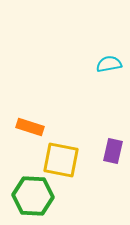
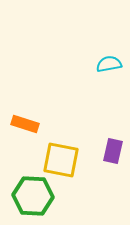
orange rectangle: moved 5 px left, 3 px up
